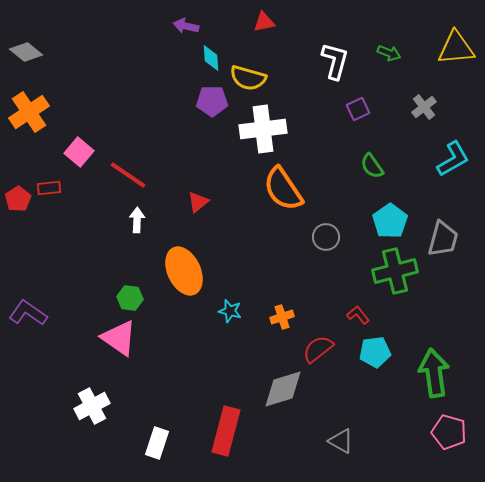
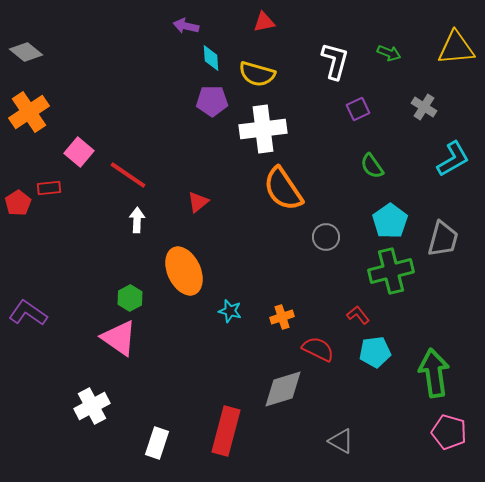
yellow semicircle at (248, 78): moved 9 px right, 4 px up
gray cross at (424, 107): rotated 20 degrees counterclockwise
red pentagon at (18, 199): moved 4 px down
green cross at (395, 271): moved 4 px left
green hexagon at (130, 298): rotated 25 degrees clockwise
red semicircle at (318, 349): rotated 64 degrees clockwise
